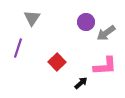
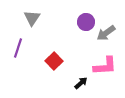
red square: moved 3 px left, 1 px up
